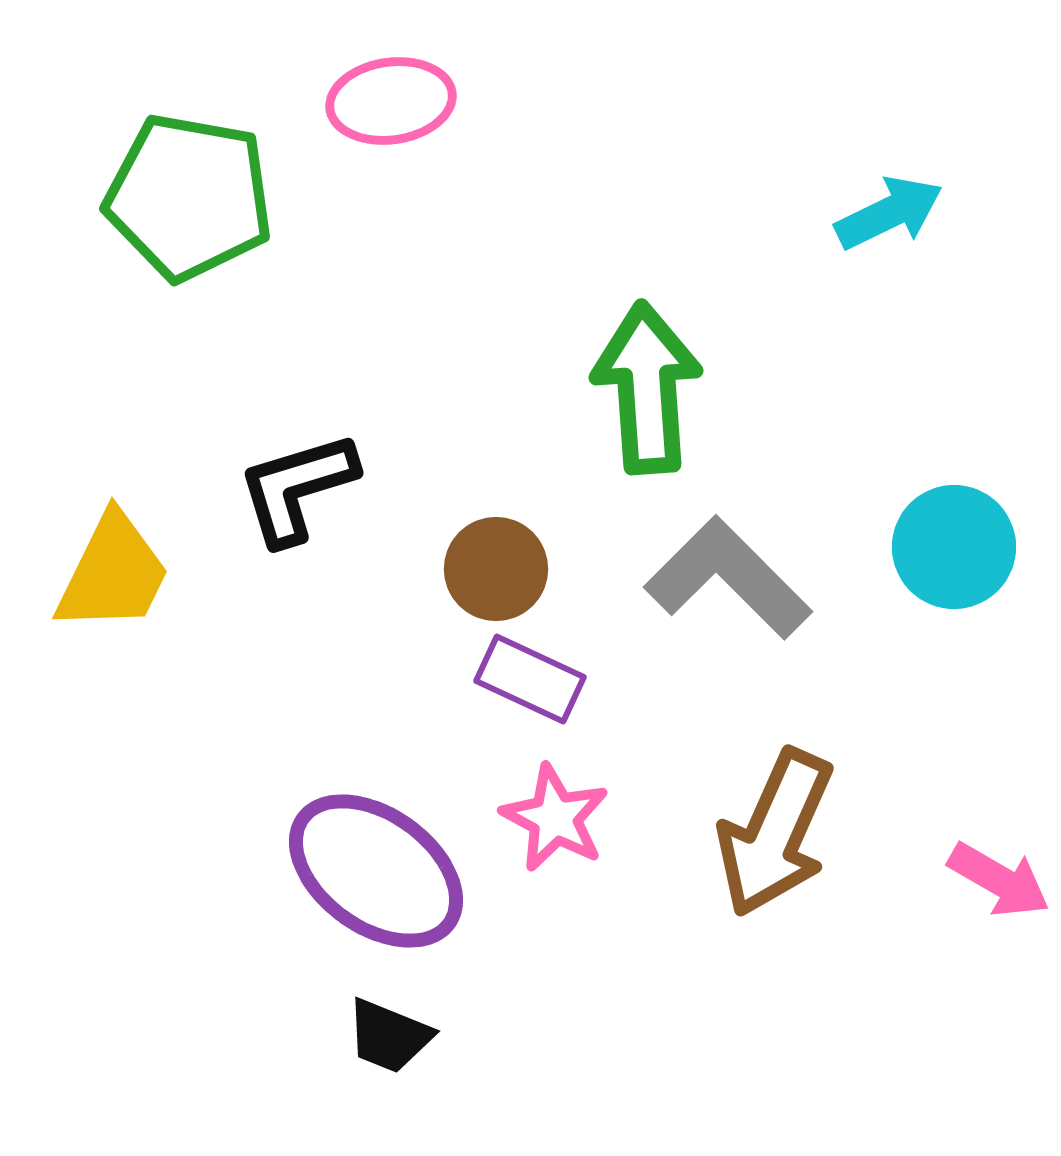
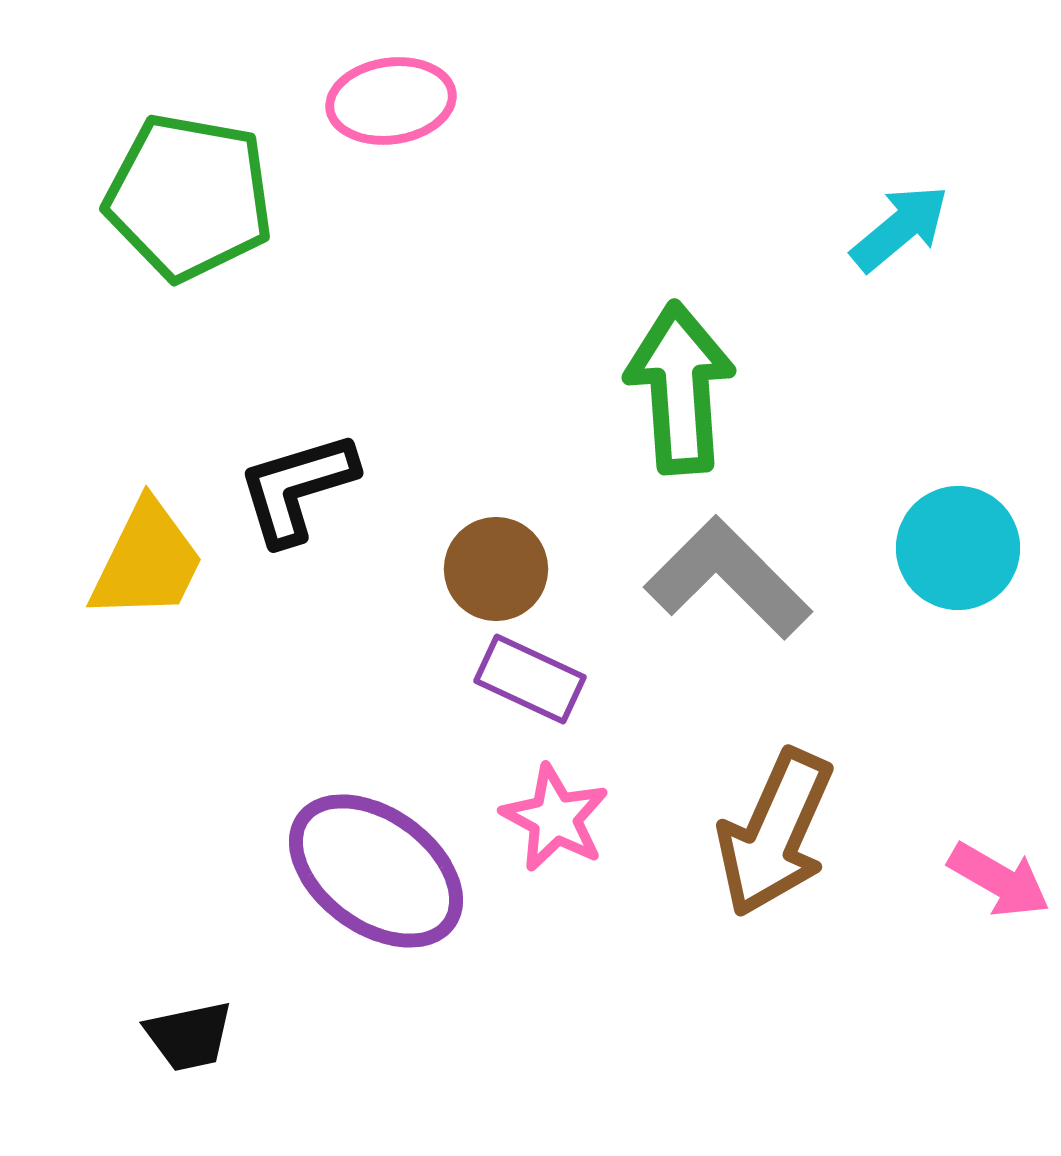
cyan arrow: moved 11 px right, 15 px down; rotated 14 degrees counterclockwise
green arrow: moved 33 px right
cyan circle: moved 4 px right, 1 px down
yellow trapezoid: moved 34 px right, 12 px up
black trapezoid: moved 200 px left; rotated 34 degrees counterclockwise
